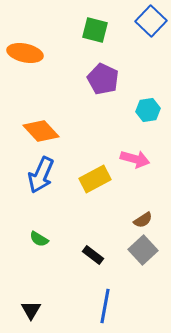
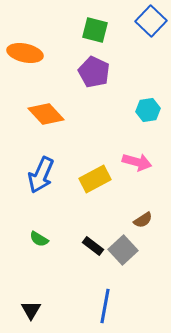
purple pentagon: moved 9 px left, 7 px up
orange diamond: moved 5 px right, 17 px up
pink arrow: moved 2 px right, 3 px down
gray square: moved 20 px left
black rectangle: moved 9 px up
